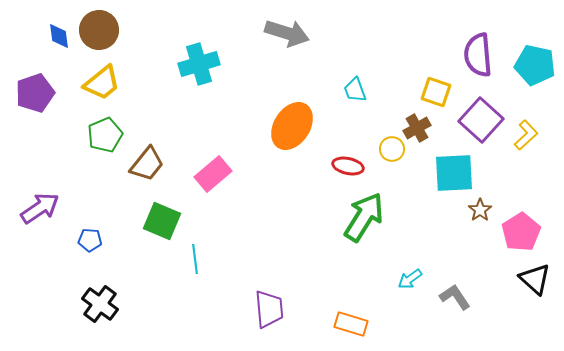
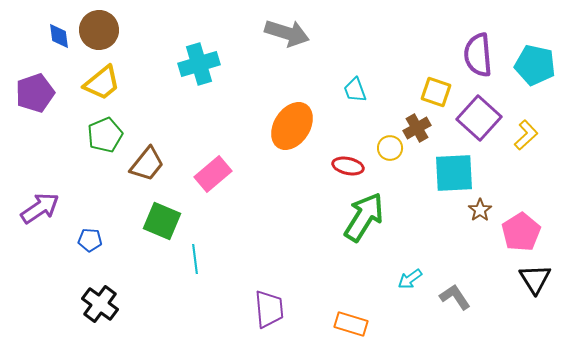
purple square: moved 2 px left, 2 px up
yellow circle: moved 2 px left, 1 px up
black triangle: rotated 16 degrees clockwise
